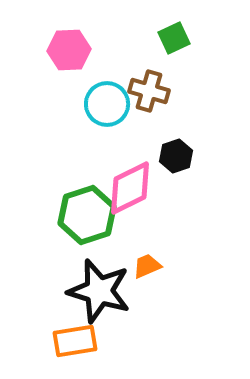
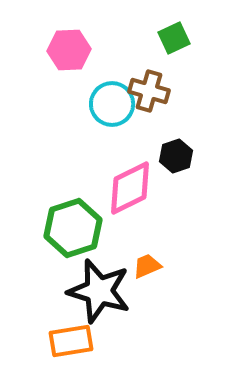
cyan circle: moved 5 px right
green hexagon: moved 14 px left, 13 px down
orange rectangle: moved 4 px left
